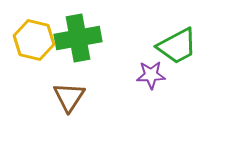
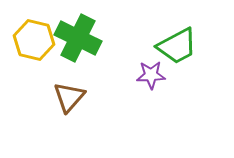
green cross: rotated 36 degrees clockwise
brown triangle: rotated 8 degrees clockwise
